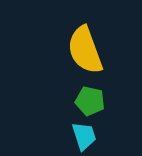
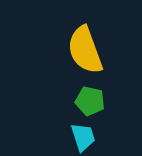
cyan trapezoid: moved 1 px left, 1 px down
